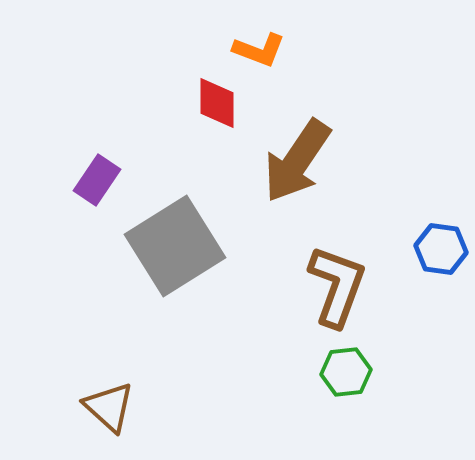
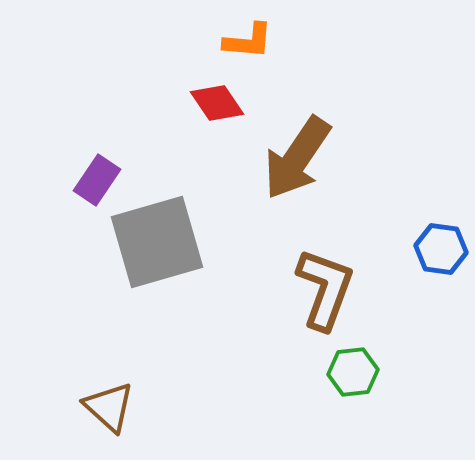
orange L-shape: moved 11 px left, 9 px up; rotated 16 degrees counterclockwise
red diamond: rotated 34 degrees counterclockwise
brown arrow: moved 3 px up
gray square: moved 18 px left, 4 px up; rotated 16 degrees clockwise
brown L-shape: moved 12 px left, 3 px down
green hexagon: moved 7 px right
